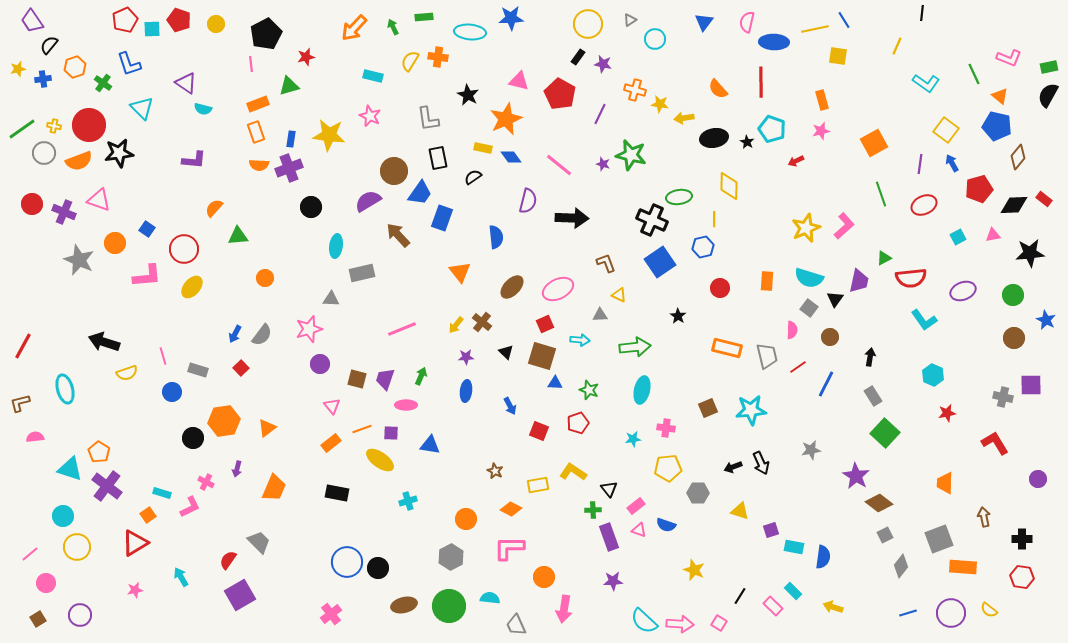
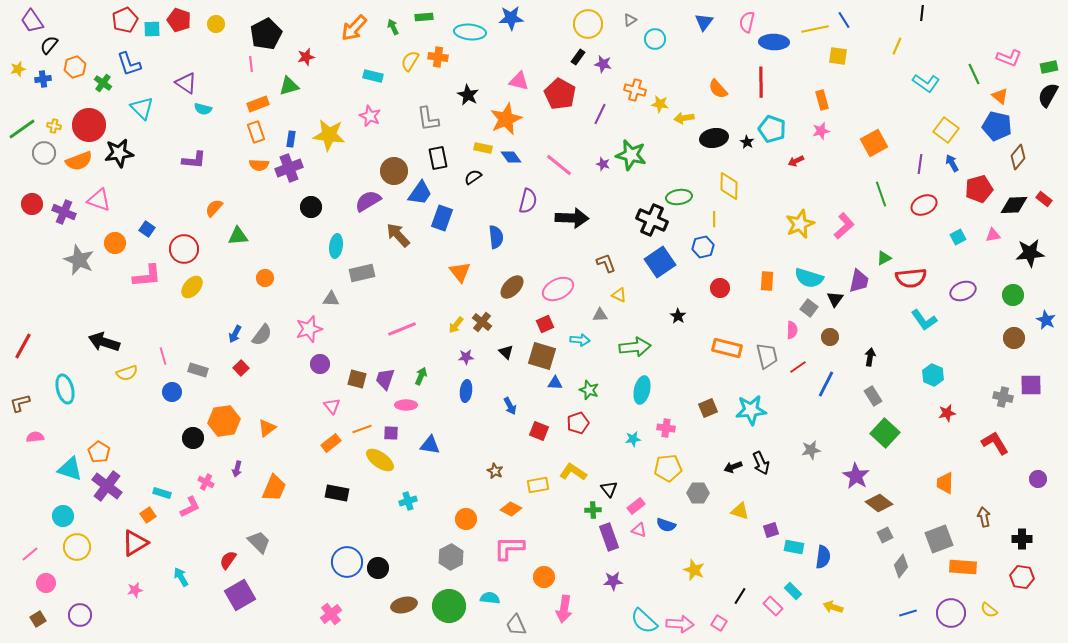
yellow star at (806, 228): moved 6 px left, 4 px up
